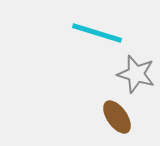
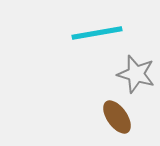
cyan line: rotated 27 degrees counterclockwise
